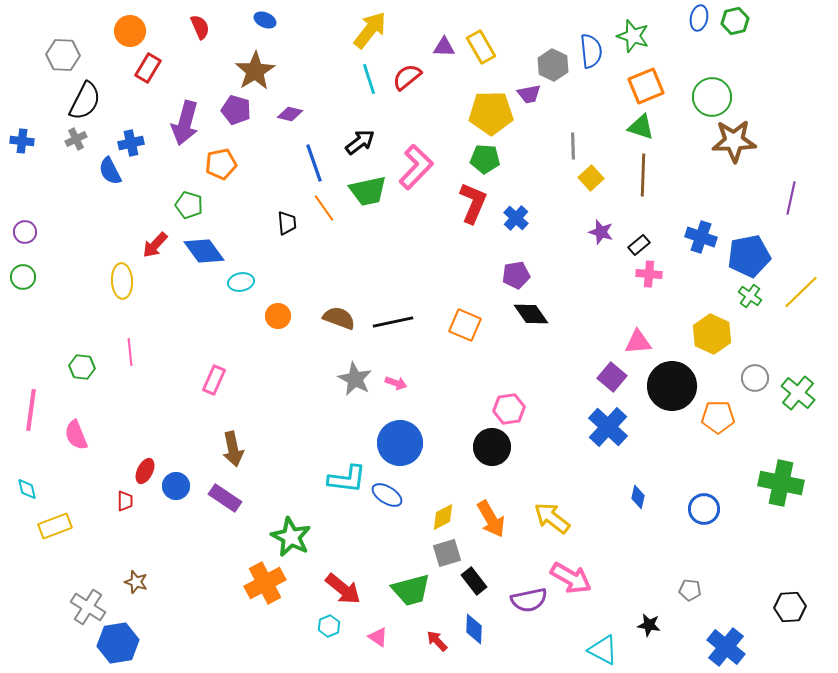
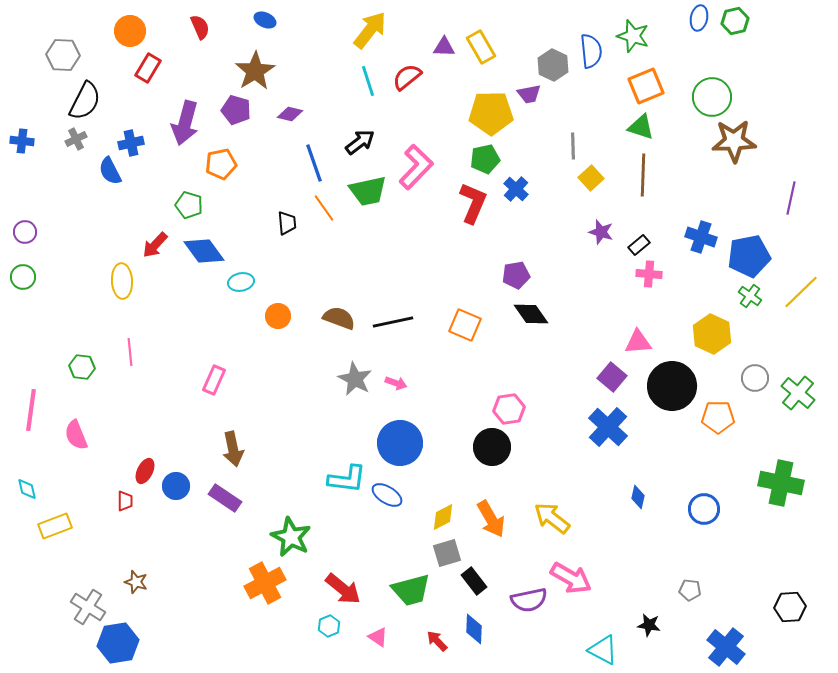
cyan line at (369, 79): moved 1 px left, 2 px down
green pentagon at (485, 159): rotated 16 degrees counterclockwise
blue cross at (516, 218): moved 29 px up
